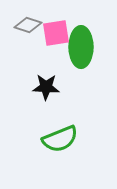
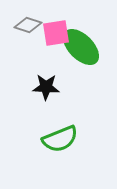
green ellipse: rotated 45 degrees counterclockwise
